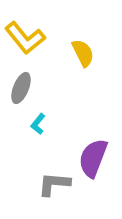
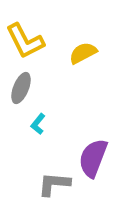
yellow L-shape: moved 3 px down; rotated 12 degrees clockwise
yellow semicircle: rotated 92 degrees counterclockwise
